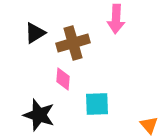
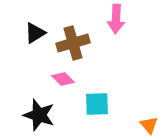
pink diamond: rotated 50 degrees counterclockwise
